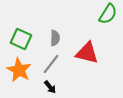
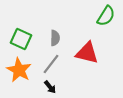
green semicircle: moved 2 px left, 2 px down
